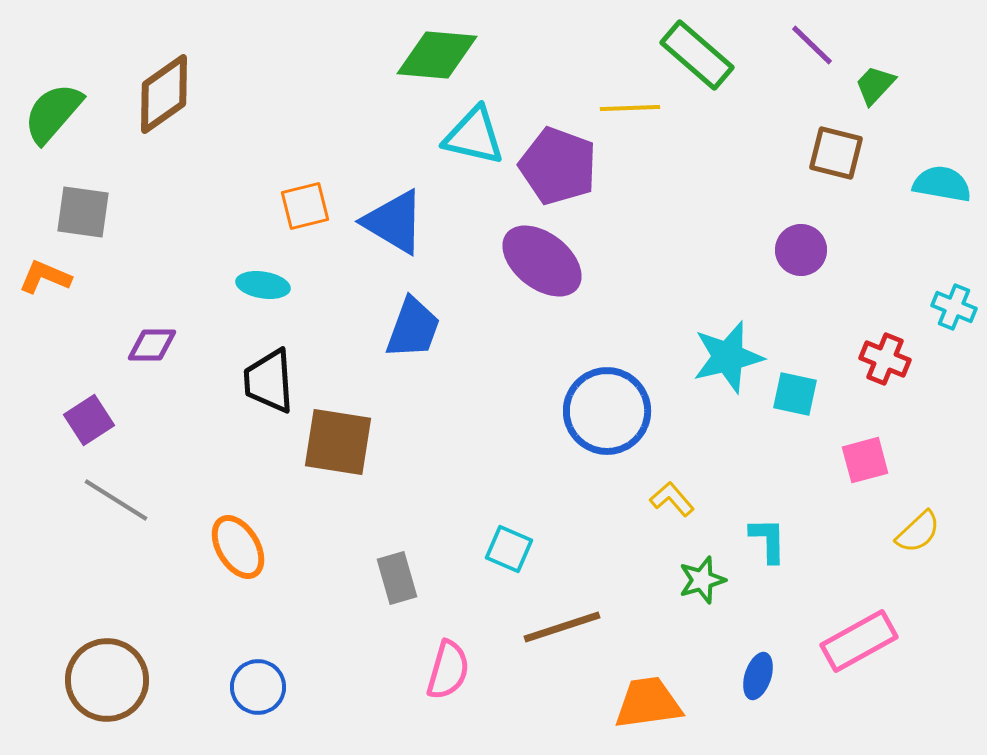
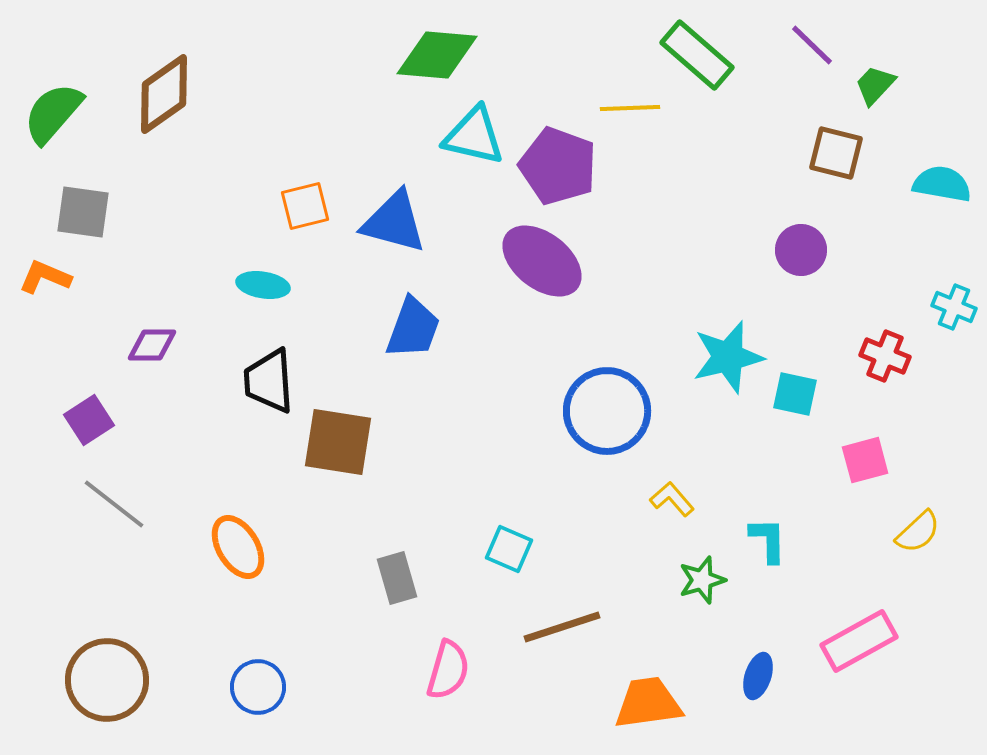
blue triangle at (394, 222): rotated 16 degrees counterclockwise
red cross at (885, 359): moved 3 px up
gray line at (116, 500): moved 2 px left, 4 px down; rotated 6 degrees clockwise
